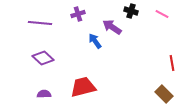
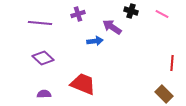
blue arrow: rotated 119 degrees clockwise
red line: rotated 14 degrees clockwise
red trapezoid: moved 3 px up; rotated 36 degrees clockwise
